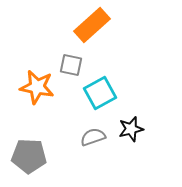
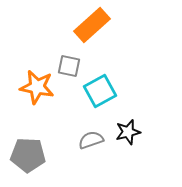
gray square: moved 2 px left, 1 px down
cyan square: moved 2 px up
black star: moved 3 px left, 3 px down
gray semicircle: moved 2 px left, 3 px down
gray pentagon: moved 1 px left, 1 px up
